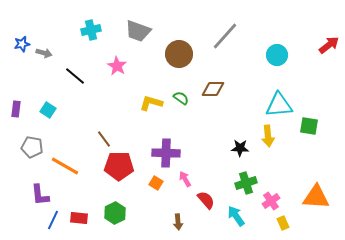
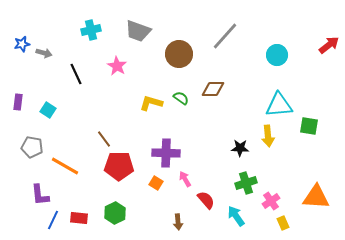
black line: moved 1 px right, 2 px up; rotated 25 degrees clockwise
purple rectangle: moved 2 px right, 7 px up
